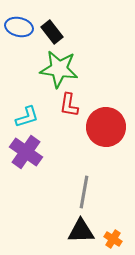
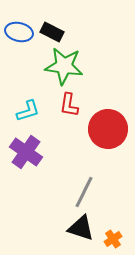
blue ellipse: moved 5 px down
black rectangle: rotated 25 degrees counterclockwise
green star: moved 5 px right, 3 px up
cyan L-shape: moved 1 px right, 6 px up
red circle: moved 2 px right, 2 px down
gray line: rotated 16 degrees clockwise
black triangle: moved 3 px up; rotated 20 degrees clockwise
orange cross: rotated 24 degrees clockwise
